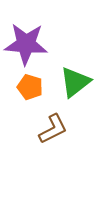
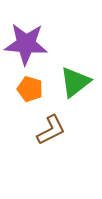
orange pentagon: moved 2 px down
brown L-shape: moved 2 px left, 1 px down
